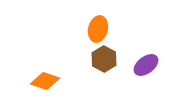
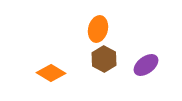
orange diamond: moved 6 px right, 8 px up; rotated 12 degrees clockwise
